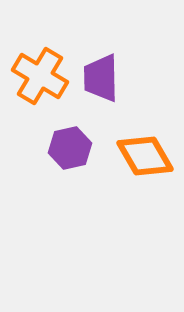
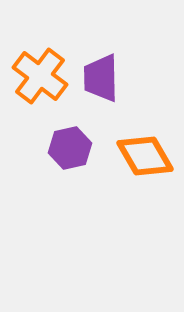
orange cross: rotated 6 degrees clockwise
